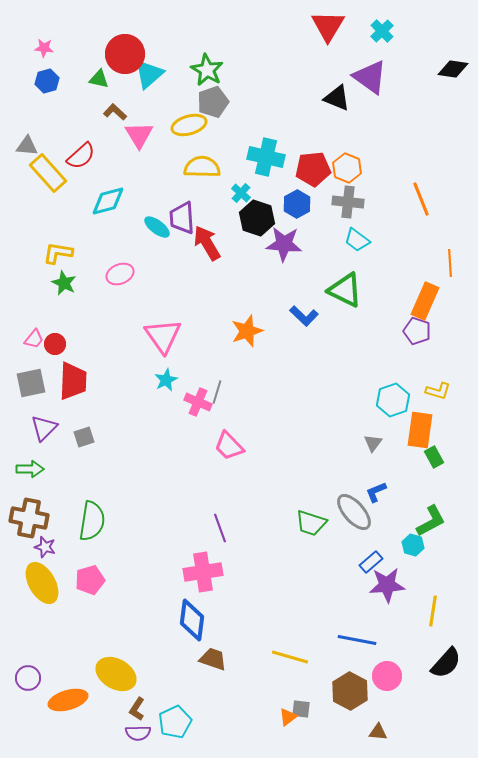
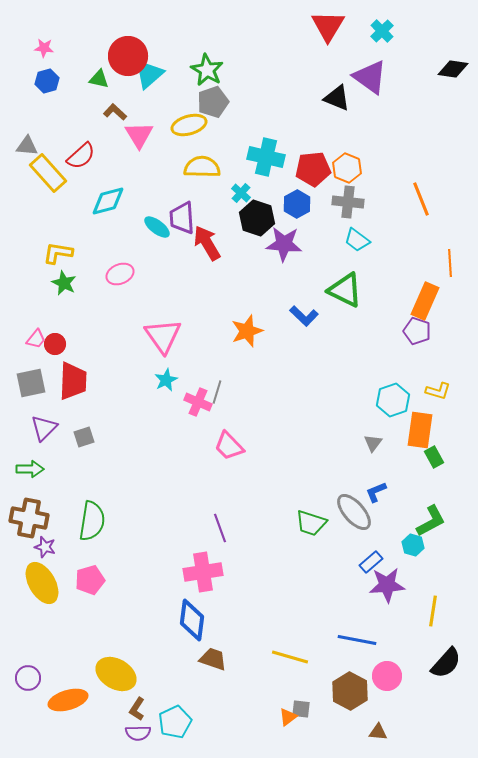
red circle at (125, 54): moved 3 px right, 2 px down
pink trapezoid at (34, 339): moved 2 px right
